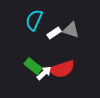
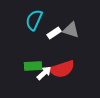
green rectangle: rotated 42 degrees counterclockwise
